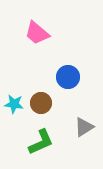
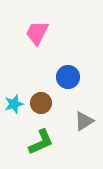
pink trapezoid: rotated 76 degrees clockwise
cyan star: rotated 24 degrees counterclockwise
gray triangle: moved 6 px up
